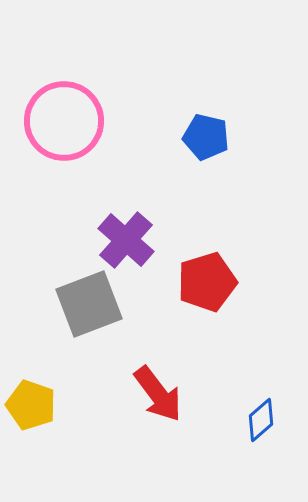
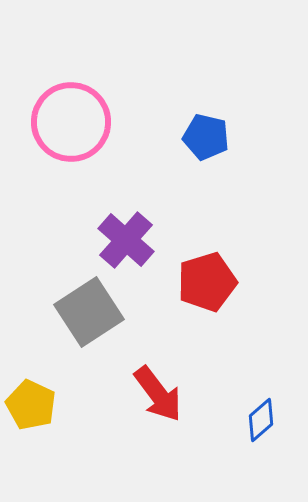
pink circle: moved 7 px right, 1 px down
gray square: moved 8 px down; rotated 12 degrees counterclockwise
yellow pentagon: rotated 6 degrees clockwise
